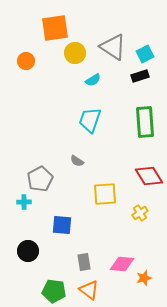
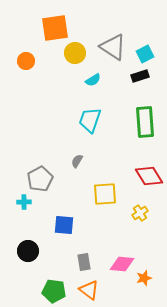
gray semicircle: rotated 88 degrees clockwise
blue square: moved 2 px right
